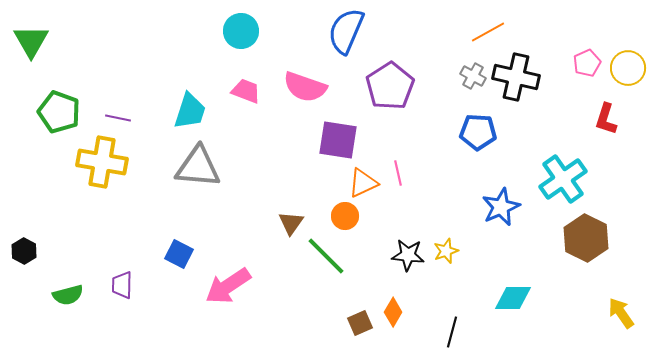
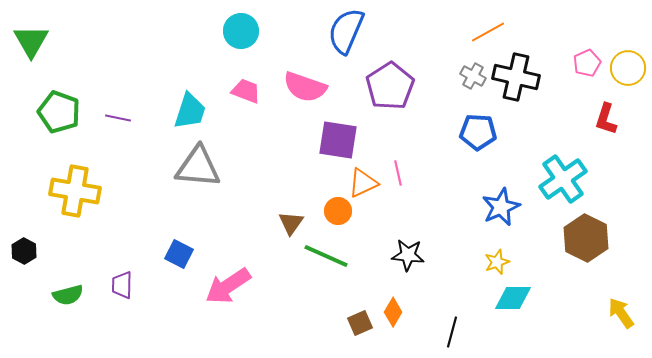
yellow cross: moved 27 px left, 29 px down
orange circle: moved 7 px left, 5 px up
yellow star: moved 51 px right, 11 px down
green line: rotated 21 degrees counterclockwise
